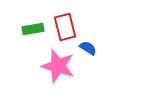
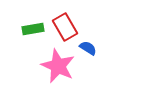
red rectangle: rotated 16 degrees counterclockwise
pink star: rotated 8 degrees clockwise
